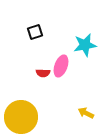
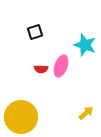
cyan star: rotated 30 degrees clockwise
red semicircle: moved 2 px left, 4 px up
yellow arrow: rotated 112 degrees clockwise
